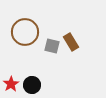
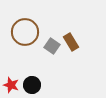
gray square: rotated 21 degrees clockwise
red star: moved 1 px down; rotated 21 degrees counterclockwise
